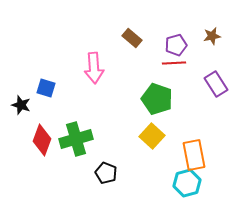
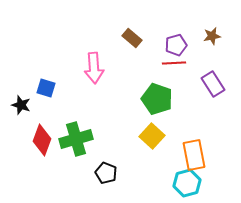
purple rectangle: moved 3 px left
